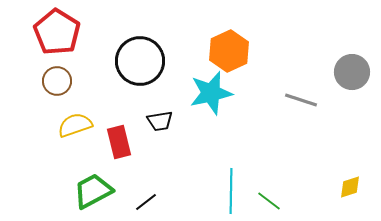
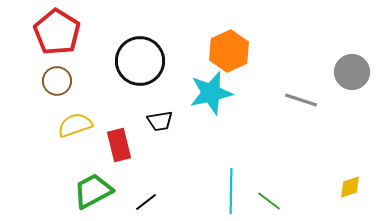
red rectangle: moved 3 px down
